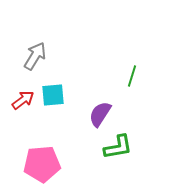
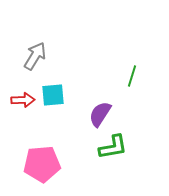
red arrow: rotated 35 degrees clockwise
green L-shape: moved 5 px left
